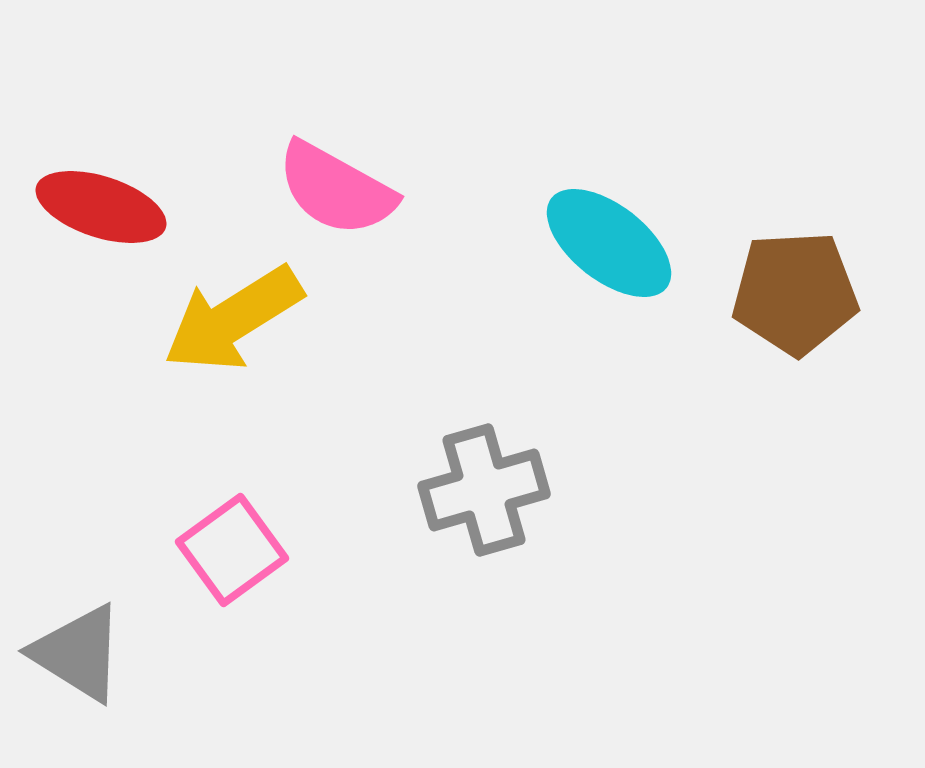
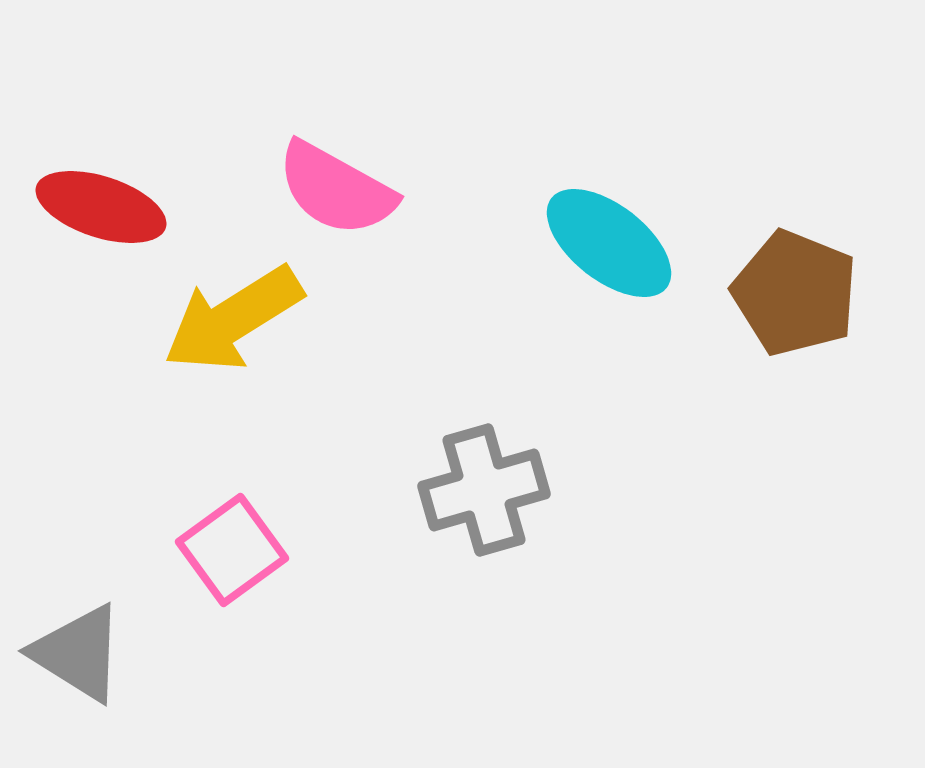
brown pentagon: rotated 25 degrees clockwise
